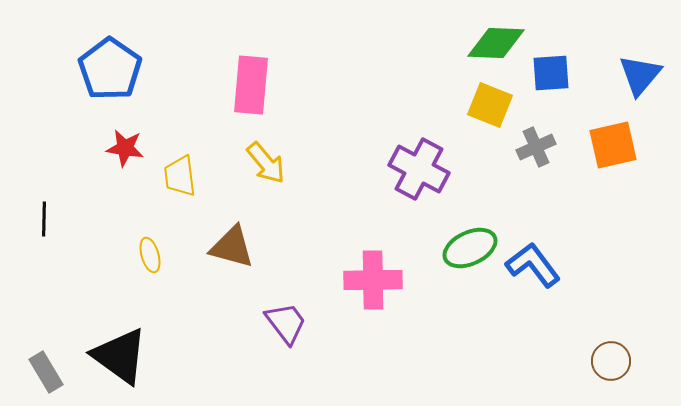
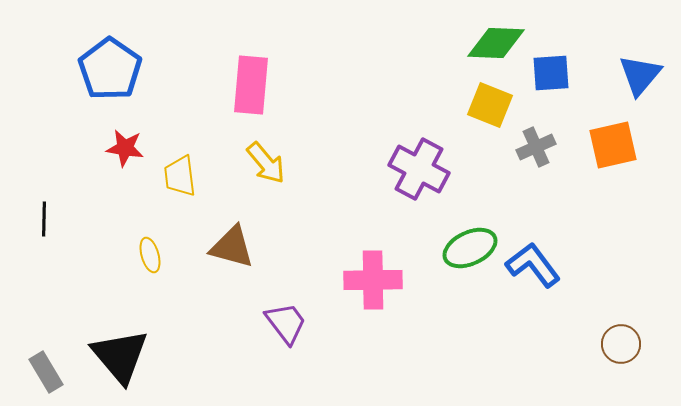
black triangle: rotated 14 degrees clockwise
brown circle: moved 10 px right, 17 px up
